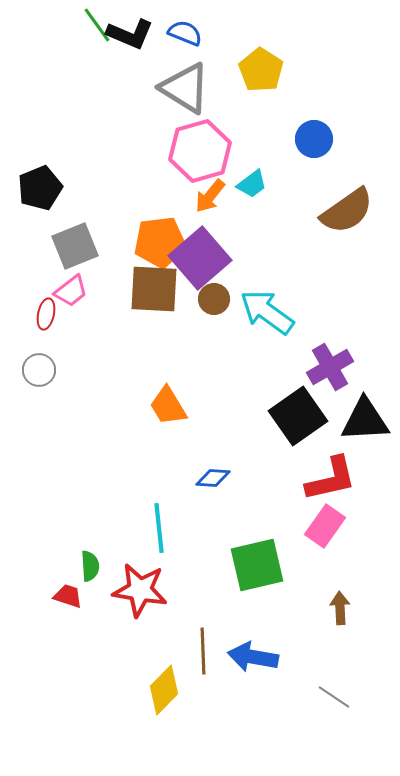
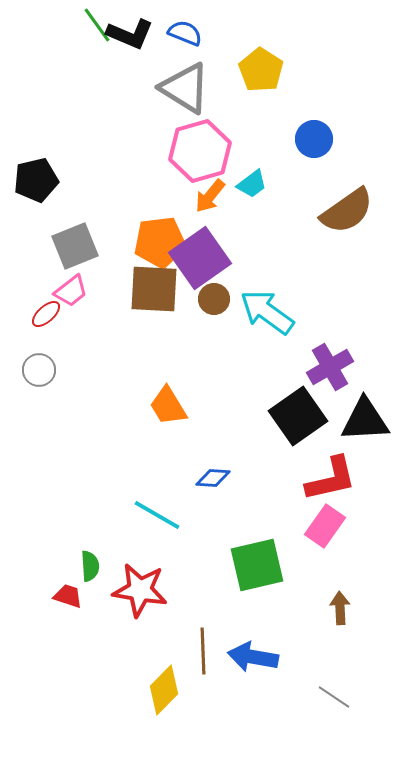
black pentagon: moved 4 px left, 8 px up; rotated 9 degrees clockwise
purple square: rotated 6 degrees clockwise
red ellipse: rotated 36 degrees clockwise
cyan line: moved 2 px left, 13 px up; rotated 54 degrees counterclockwise
